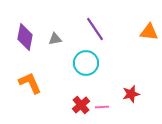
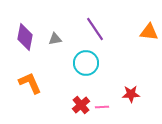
red star: rotated 12 degrees clockwise
